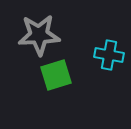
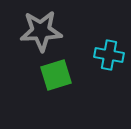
gray star: moved 2 px right, 4 px up
